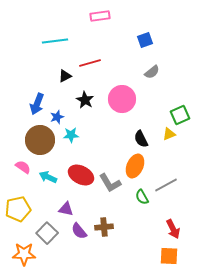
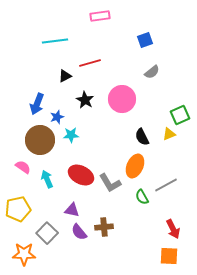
black semicircle: moved 1 px right, 2 px up
cyan arrow: moved 1 px left, 2 px down; rotated 42 degrees clockwise
purple triangle: moved 6 px right, 1 px down
purple semicircle: moved 1 px down
